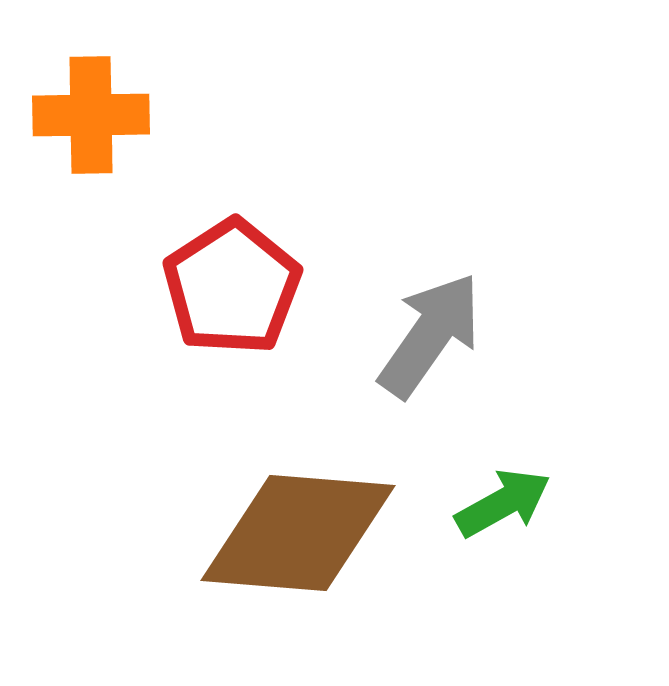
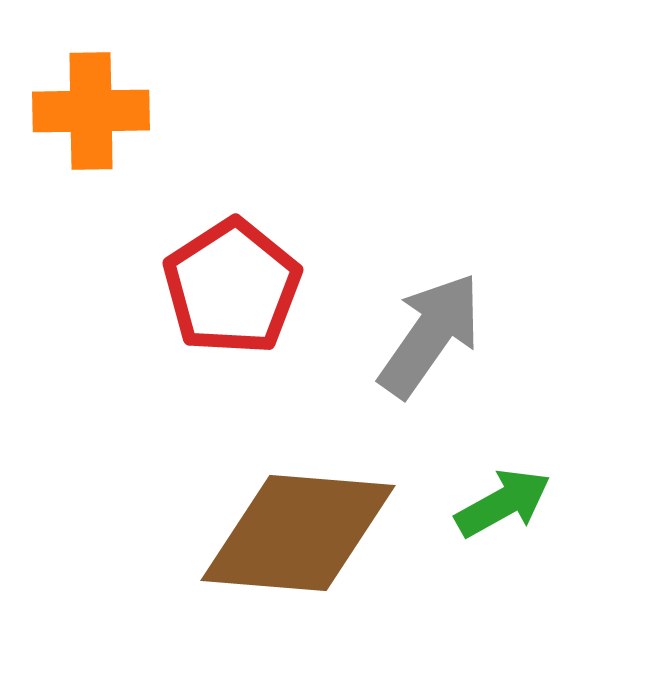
orange cross: moved 4 px up
